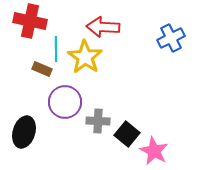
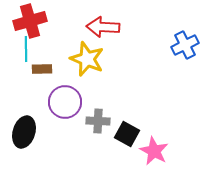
red cross: rotated 28 degrees counterclockwise
blue cross: moved 14 px right, 7 px down
cyan line: moved 30 px left
yellow star: moved 2 px right, 2 px down; rotated 12 degrees counterclockwise
brown rectangle: rotated 24 degrees counterclockwise
black square: rotated 10 degrees counterclockwise
